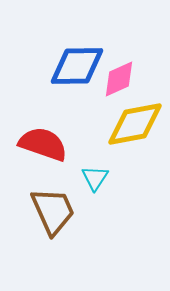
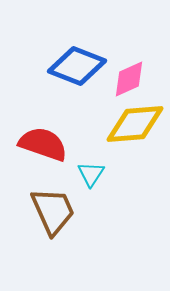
blue diamond: rotated 22 degrees clockwise
pink diamond: moved 10 px right
yellow diamond: rotated 6 degrees clockwise
cyan triangle: moved 4 px left, 4 px up
